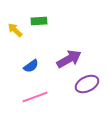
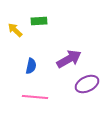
blue semicircle: rotated 42 degrees counterclockwise
pink line: rotated 25 degrees clockwise
